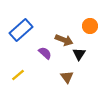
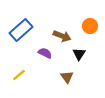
brown arrow: moved 2 px left, 4 px up
purple semicircle: rotated 16 degrees counterclockwise
yellow line: moved 1 px right
